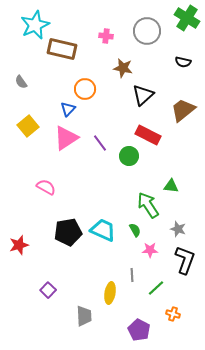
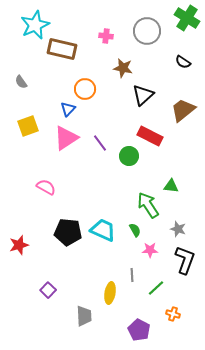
black semicircle: rotated 21 degrees clockwise
yellow square: rotated 20 degrees clockwise
red rectangle: moved 2 px right, 1 px down
black pentagon: rotated 16 degrees clockwise
